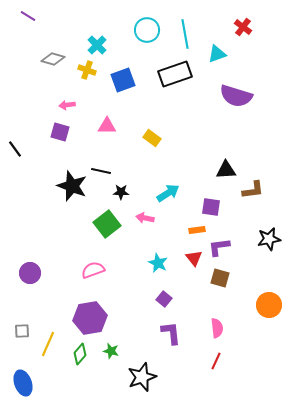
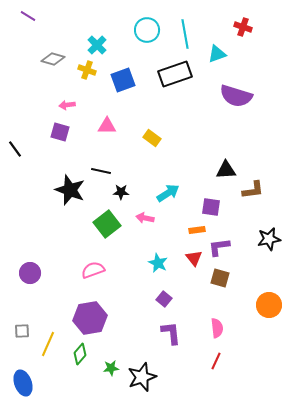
red cross at (243, 27): rotated 18 degrees counterclockwise
black star at (72, 186): moved 2 px left, 4 px down
green star at (111, 351): moved 17 px down; rotated 21 degrees counterclockwise
